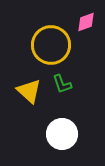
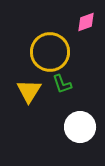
yellow circle: moved 1 px left, 7 px down
yellow triangle: rotated 20 degrees clockwise
white circle: moved 18 px right, 7 px up
